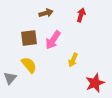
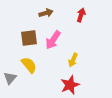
red star: moved 25 px left, 2 px down
